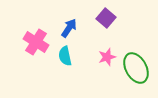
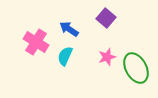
blue arrow: moved 1 px down; rotated 90 degrees counterclockwise
cyan semicircle: rotated 36 degrees clockwise
